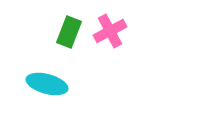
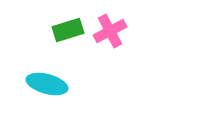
green rectangle: moved 1 px left, 2 px up; rotated 52 degrees clockwise
